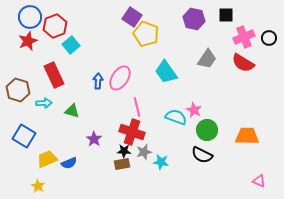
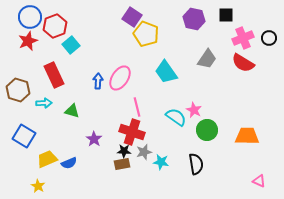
pink cross: moved 1 px left, 1 px down
cyan semicircle: rotated 15 degrees clockwise
black semicircle: moved 6 px left, 9 px down; rotated 125 degrees counterclockwise
